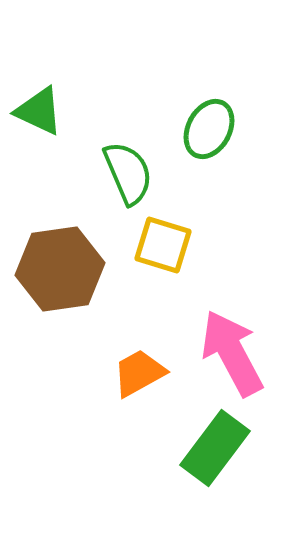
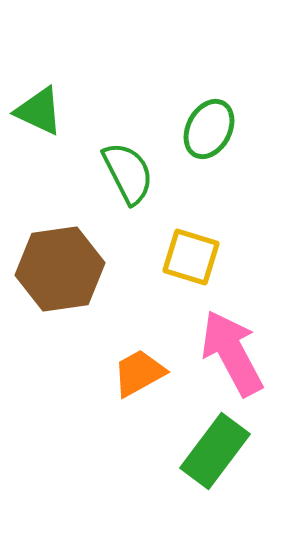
green semicircle: rotated 4 degrees counterclockwise
yellow square: moved 28 px right, 12 px down
green rectangle: moved 3 px down
